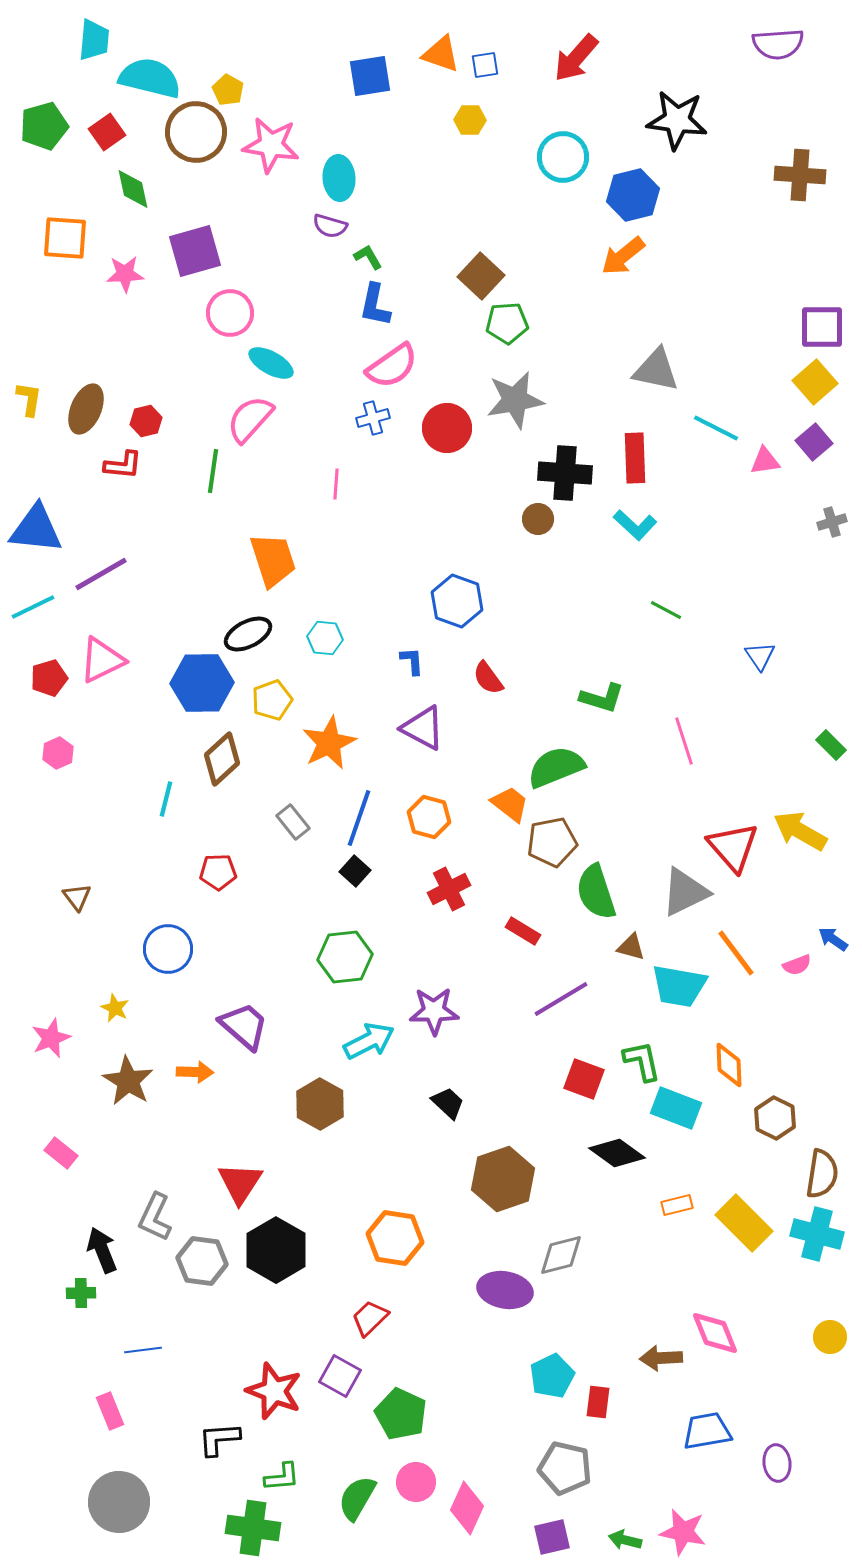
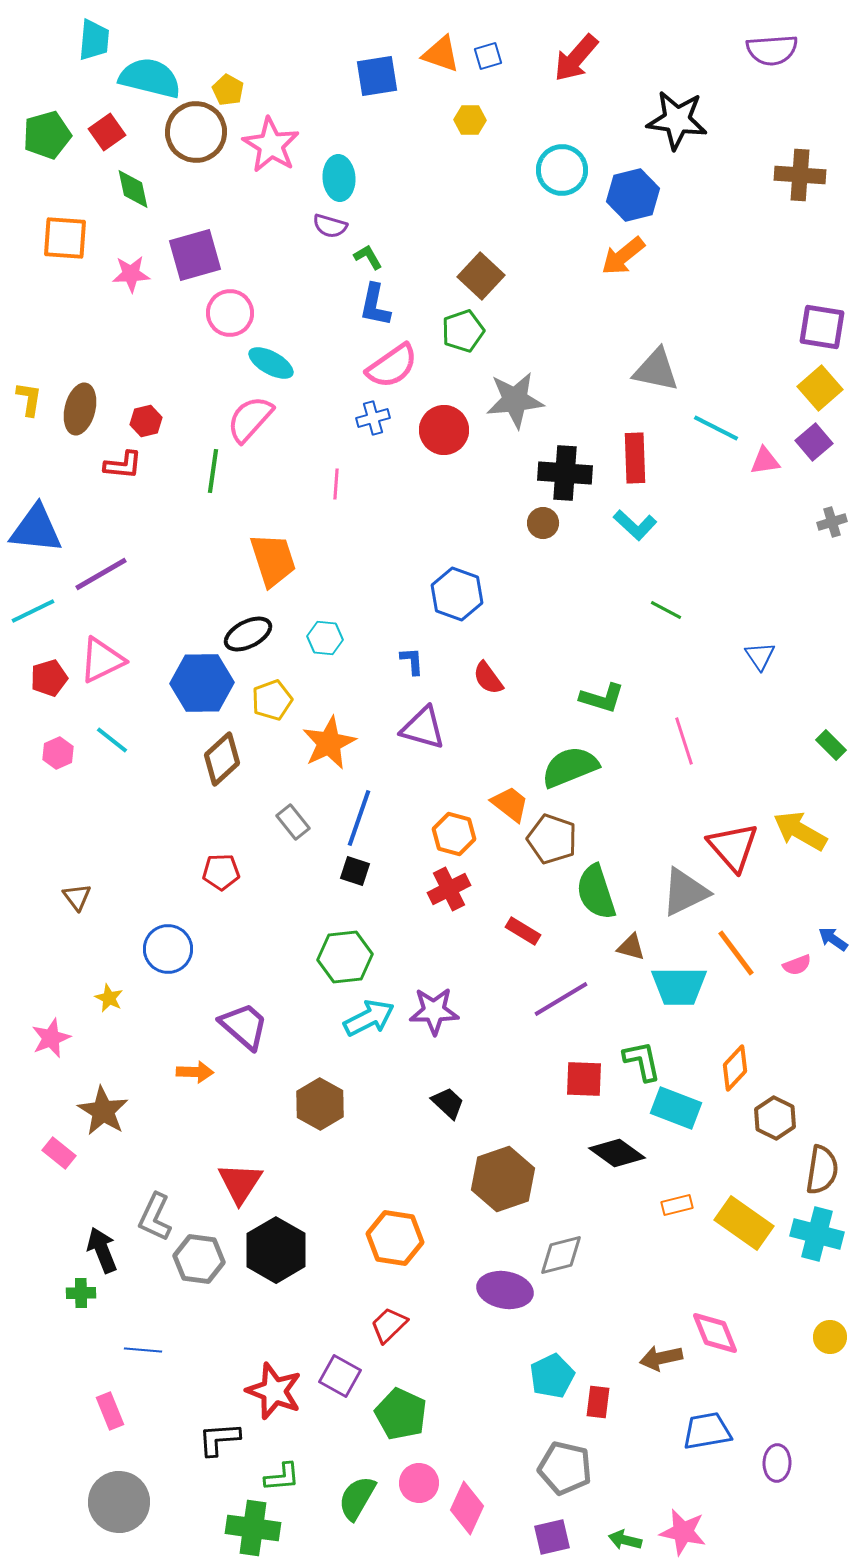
purple semicircle at (778, 44): moved 6 px left, 6 px down
blue square at (485, 65): moved 3 px right, 9 px up; rotated 8 degrees counterclockwise
blue square at (370, 76): moved 7 px right
green pentagon at (44, 126): moved 3 px right, 9 px down
pink star at (271, 145): rotated 22 degrees clockwise
cyan circle at (563, 157): moved 1 px left, 13 px down
purple square at (195, 251): moved 4 px down
pink star at (125, 274): moved 6 px right
green pentagon at (507, 323): moved 44 px left, 8 px down; rotated 15 degrees counterclockwise
purple square at (822, 327): rotated 9 degrees clockwise
yellow square at (815, 382): moved 5 px right, 6 px down
gray star at (515, 400): rotated 4 degrees clockwise
brown ellipse at (86, 409): moved 6 px left; rotated 9 degrees counterclockwise
red circle at (447, 428): moved 3 px left, 2 px down
brown circle at (538, 519): moved 5 px right, 4 px down
blue hexagon at (457, 601): moved 7 px up
cyan line at (33, 607): moved 4 px down
purple triangle at (423, 728): rotated 12 degrees counterclockwise
green semicircle at (556, 767): moved 14 px right
cyan line at (166, 799): moved 54 px left, 59 px up; rotated 66 degrees counterclockwise
orange hexagon at (429, 817): moved 25 px right, 17 px down
brown pentagon at (552, 842): moved 3 px up; rotated 30 degrees clockwise
black square at (355, 871): rotated 24 degrees counterclockwise
red pentagon at (218, 872): moved 3 px right
cyan trapezoid at (679, 986): rotated 10 degrees counterclockwise
yellow star at (115, 1008): moved 6 px left, 10 px up
cyan arrow at (369, 1041): moved 23 px up
orange diamond at (729, 1065): moved 6 px right, 3 px down; rotated 45 degrees clockwise
red square at (584, 1079): rotated 18 degrees counterclockwise
brown star at (128, 1081): moved 25 px left, 30 px down
pink rectangle at (61, 1153): moved 2 px left
brown semicircle at (822, 1174): moved 4 px up
yellow rectangle at (744, 1223): rotated 10 degrees counterclockwise
gray hexagon at (202, 1261): moved 3 px left, 2 px up
red trapezoid at (370, 1318): moved 19 px right, 7 px down
blue line at (143, 1350): rotated 12 degrees clockwise
brown arrow at (661, 1358): rotated 9 degrees counterclockwise
purple ellipse at (777, 1463): rotated 9 degrees clockwise
pink circle at (416, 1482): moved 3 px right, 1 px down
